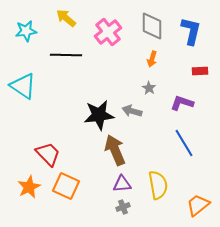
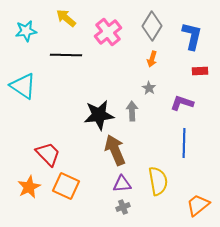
gray diamond: rotated 32 degrees clockwise
blue L-shape: moved 1 px right, 5 px down
gray arrow: rotated 72 degrees clockwise
blue line: rotated 32 degrees clockwise
yellow semicircle: moved 4 px up
